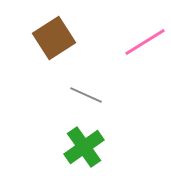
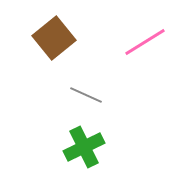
brown square: rotated 6 degrees counterclockwise
green cross: rotated 9 degrees clockwise
